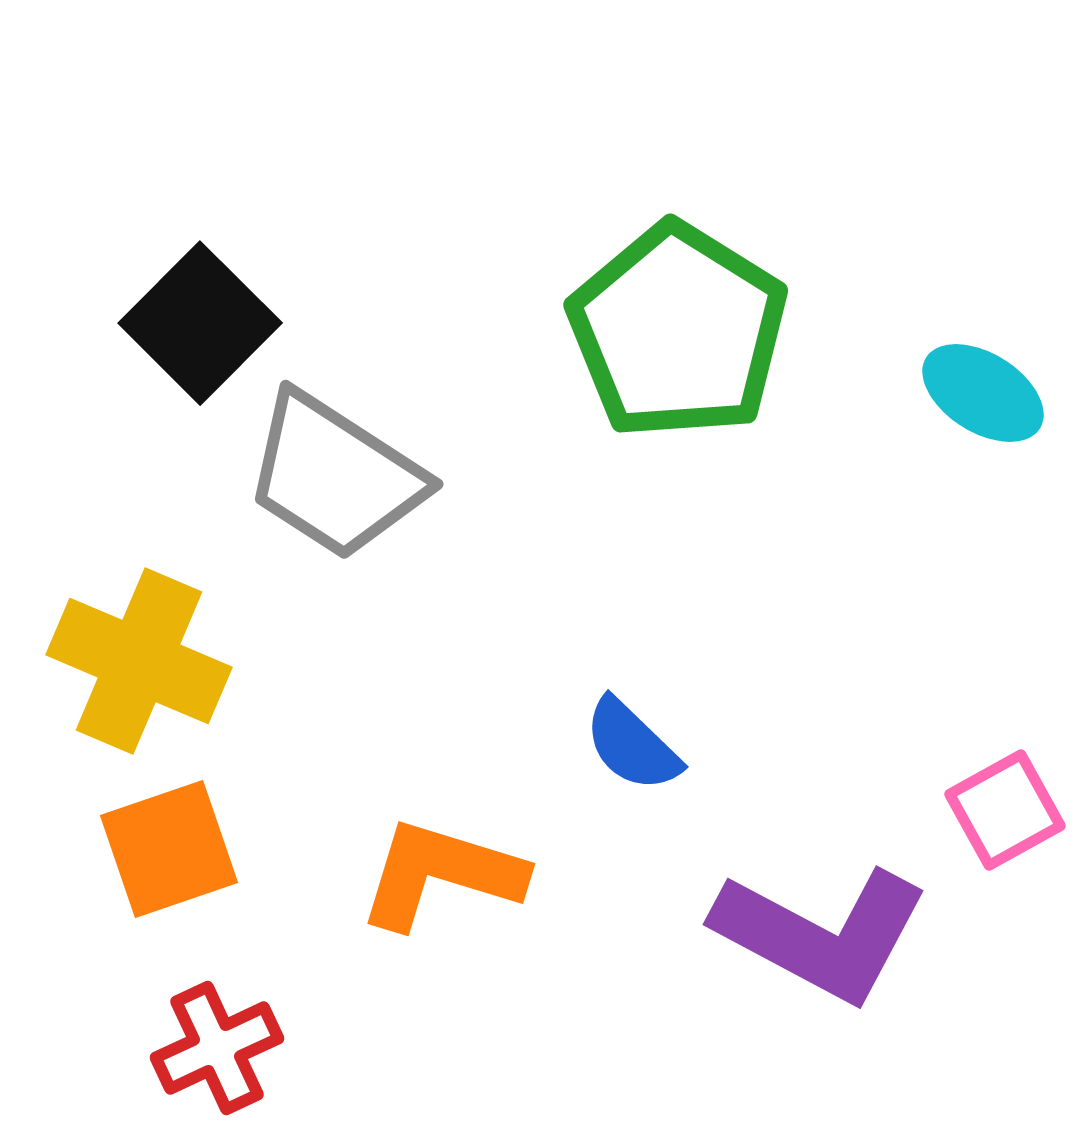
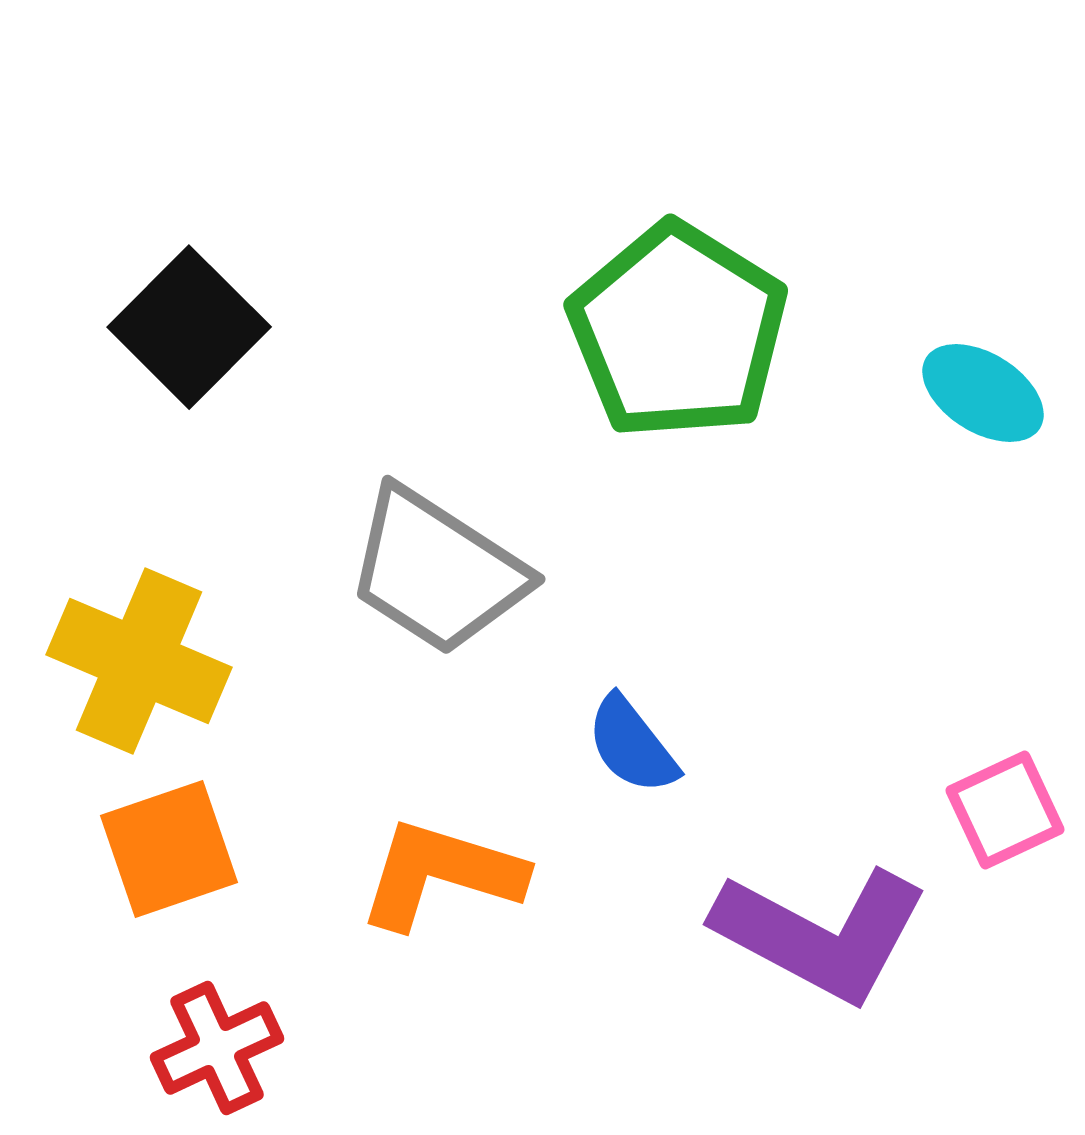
black square: moved 11 px left, 4 px down
gray trapezoid: moved 102 px right, 95 px down
blue semicircle: rotated 8 degrees clockwise
pink square: rotated 4 degrees clockwise
